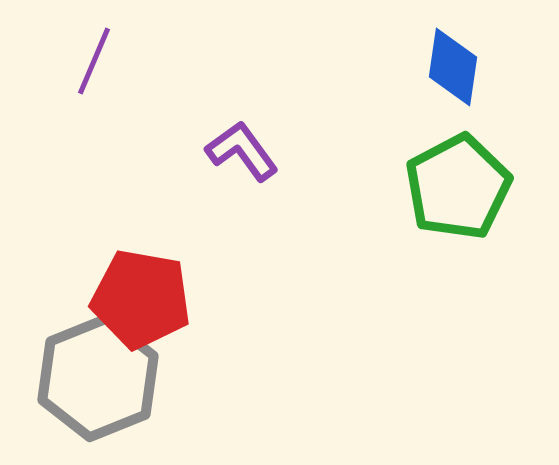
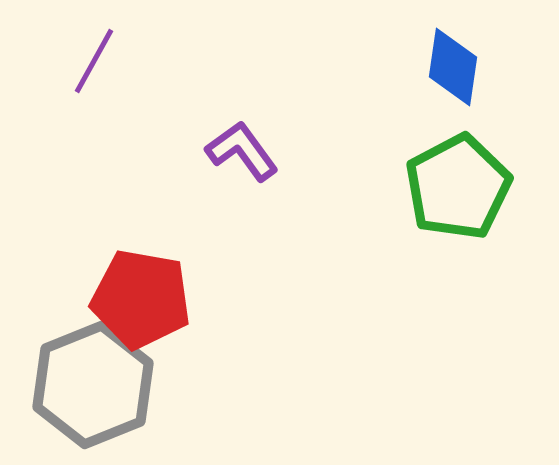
purple line: rotated 6 degrees clockwise
gray hexagon: moved 5 px left, 7 px down
